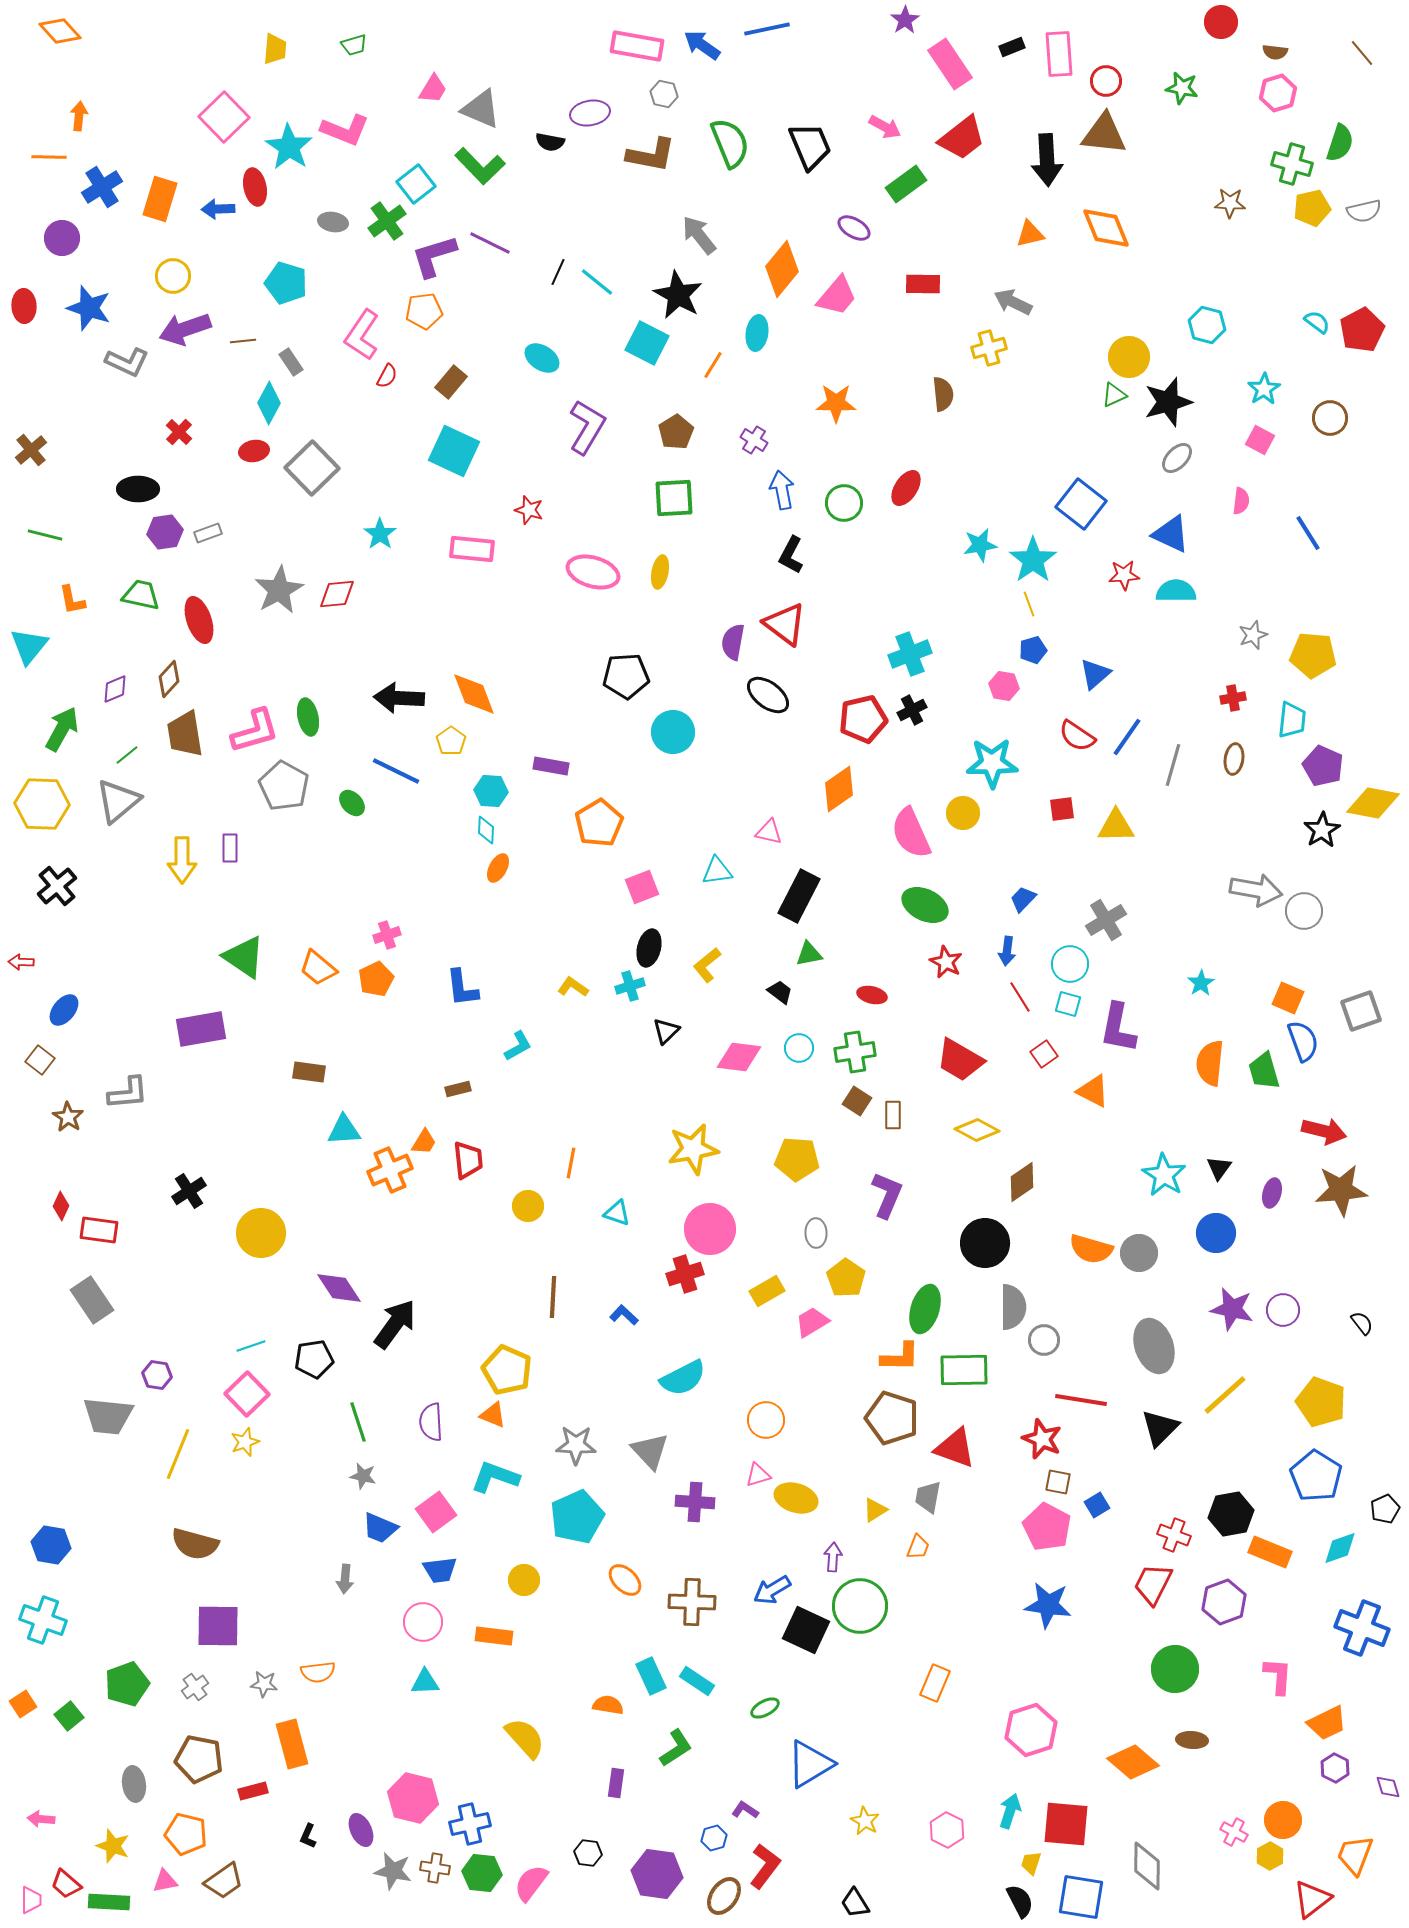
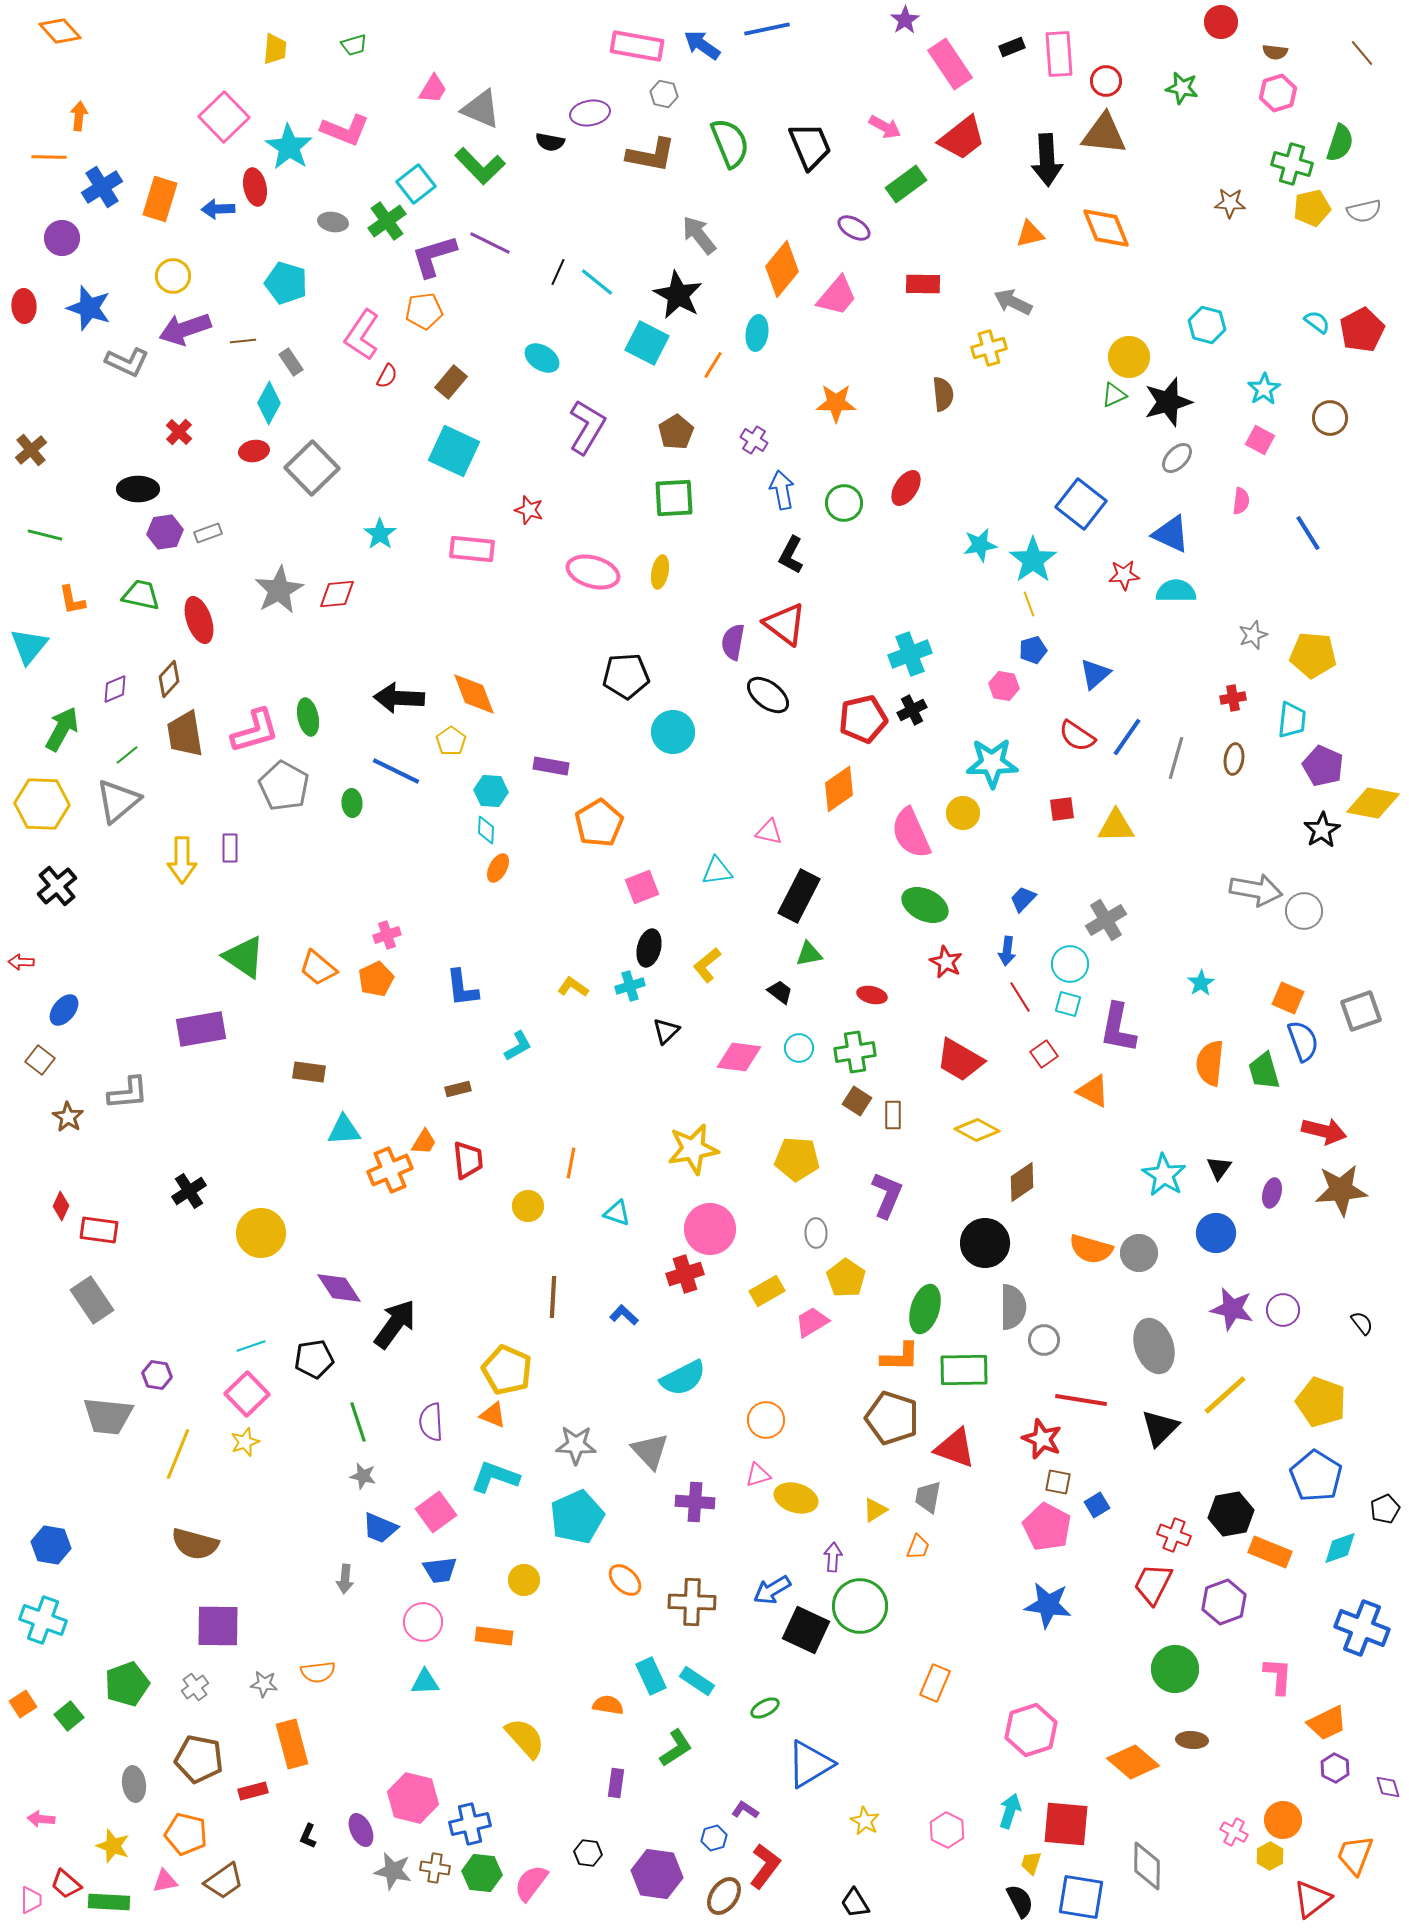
gray line at (1173, 765): moved 3 px right, 7 px up
green ellipse at (352, 803): rotated 40 degrees clockwise
